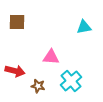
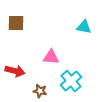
brown square: moved 1 px left, 1 px down
cyan triangle: rotated 21 degrees clockwise
brown star: moved 2 px right, 5 px down
